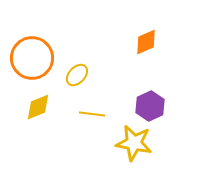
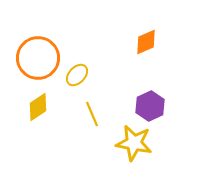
orange circle: moved 6 px right
yellow diamond: rotated 12 degrees counterclockwise
yellow line: rotated 60 degrees clockwise
